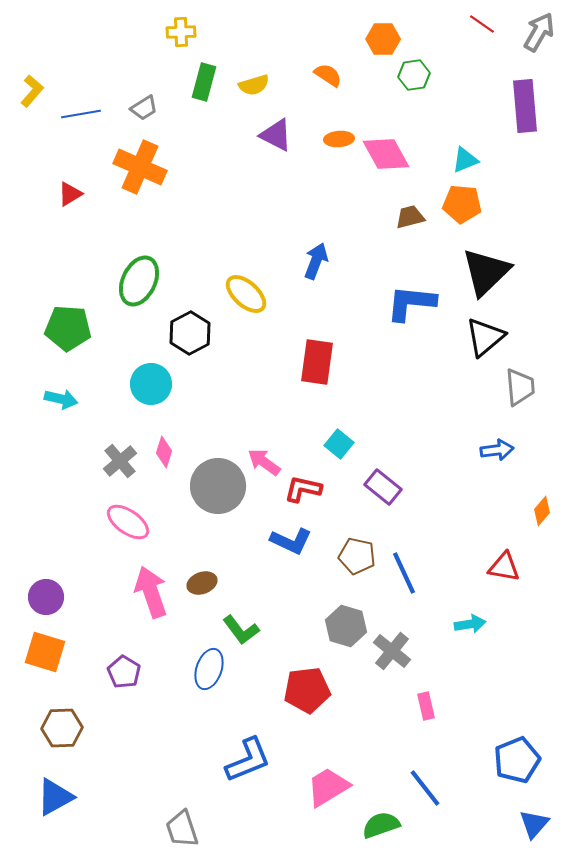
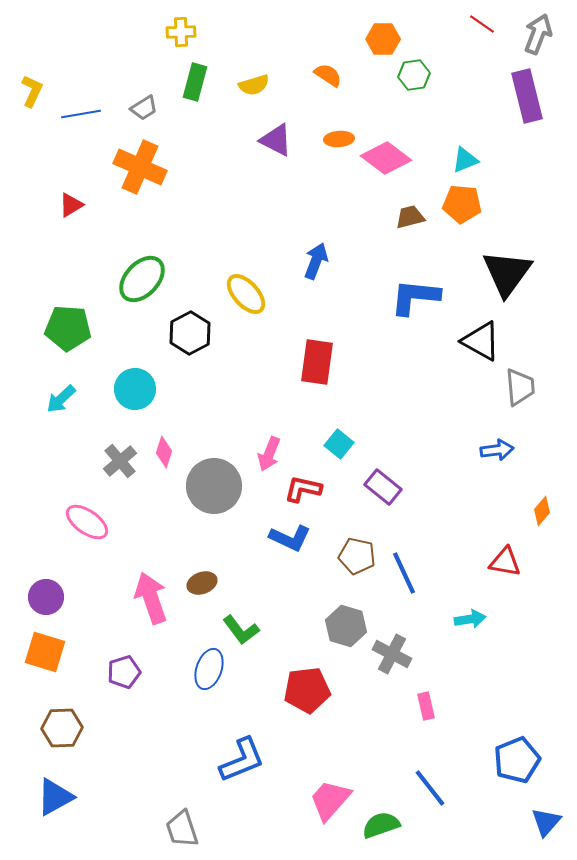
gray arrow at (539, 32): moved 1 px left, 2 px down; rotated 9 degrees counterclockwise
green rectangle at (204, 82): moved 9 px left
yellow L-shape at (32, 91): rotated 16 degrees counterclockwise
purple rectangle at (525, 106): moved 2 px right, 10 px up; rotated 9 degrees counterclockwise
purple triangle at (276, 135): moved 5 px down
pink diamond at (386, 154): moved 4 px down; rotated 24 degrees counterclockwise
red triangle at (70, 194): moved 1 px right, 11 px down
black triangle at (486, 272): moved 21 px right, 1 px down; rotated 10 degrees counterclockwise
green ellipse at (139, 281): moved 3 px right, 2 px up; rotated 18 degrees clockwise
yellow ellipse at (246, 294): rotated 6 degrees clockwise
blue L-shape at (411, 303): moved 4 px right, 6 px up
black triangle at (485, 337): moved 4 px left, 4 px down; rotated 51 degrees counterclockwise
cyan circle at (151, 384): moved 16 px left, 5 px down
cyan arrow at (61, 399): rotated 124 degrees clockwise
pink arrow at (264, 462): moved 5 px right, 8 px up; rotated 104 degrees counterclockwise
gray circle at (218, 486): moved 4 px left
pink ellipse at (128, 522): moved 41 px left
blue L-shape at (291, 541): moved 1 px left, 3 px up
red triangle at (504, 567): moved 1 px right, 5 px up
pink arrow at (151, 592): moved 6 px down
cyan arrow at (470, 624): moved 5 px up
gray cross at (392, 651): moved 3 px down; rotated 12 degrees counterclockwise
purple pentagon at (124, 672): rotated 24 degrees clockwise
blue L-shape at (248, 760): moved 6 px left
pink trapezoid at (328, 787): moved 2 px right, 13 px down; rotated 18 degrees counterclockwise
blue line at (425, 788): moved 5 px right
blue triangle at (534, 824): moved 12 px right, 2 px up
